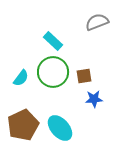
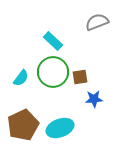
brown square: moved 4 px left, 1 px down
cyan ellipse: rotated 68 degrees counterclockwise
